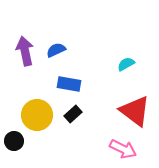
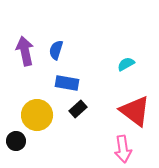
blue semicircle: rotated 48 degrees counterclockwise
blue rectangle: moved 2 px left, 1 px up
black rectangle: moved 5 px right, 5 px up
black circle: moved 2 px right
pink arrow: rotated 56 degrees clockwise
